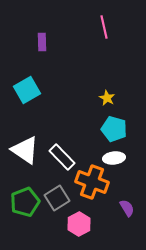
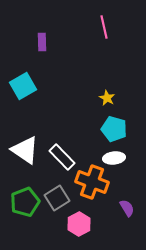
cyan square: moved 4 px left, 4 px up
